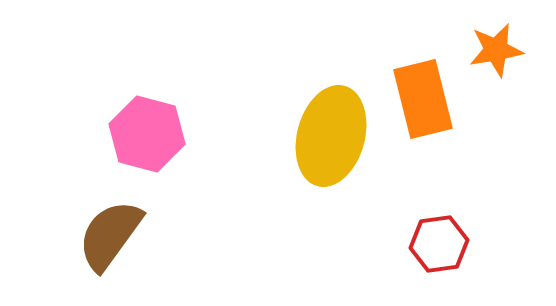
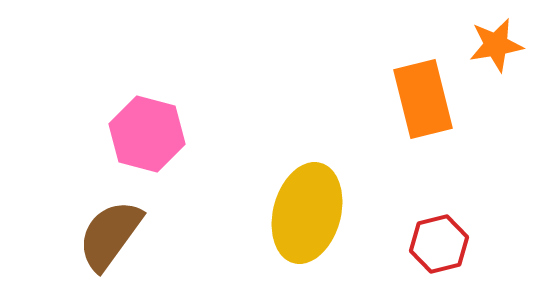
orange star: moved 5 px up
yellow ellipse: moved 24 px left, 77 px down
red hexagon: rotated 6 degrees counterclockwise
